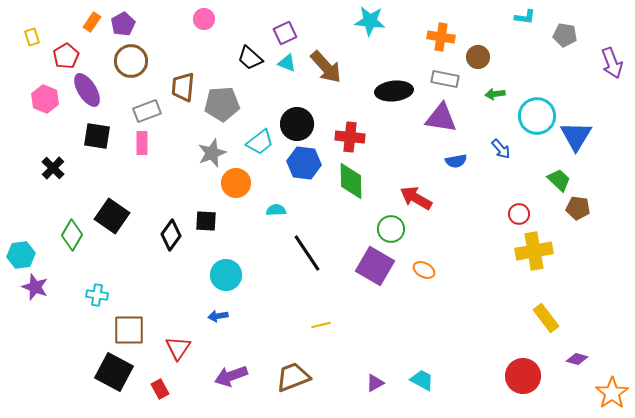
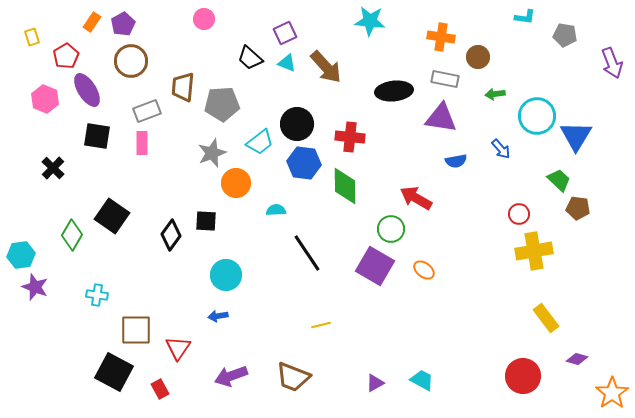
green diamond at (351, 181): moved 6 px left, 5 px down
orange ellipse at (424, 270): rotated 10 degrees clockwise
brown square at (129, 330): moved 7 px right
brown trapezoid at (293, 377): rotated 138 degrees counterclockwise
